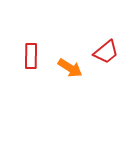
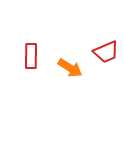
red trapezoid: rotated 16 degrees clockwise
